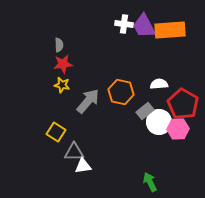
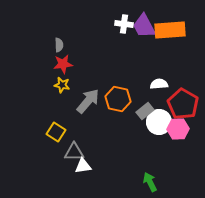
orange hexagon: moved 3 px left, 7 px down
